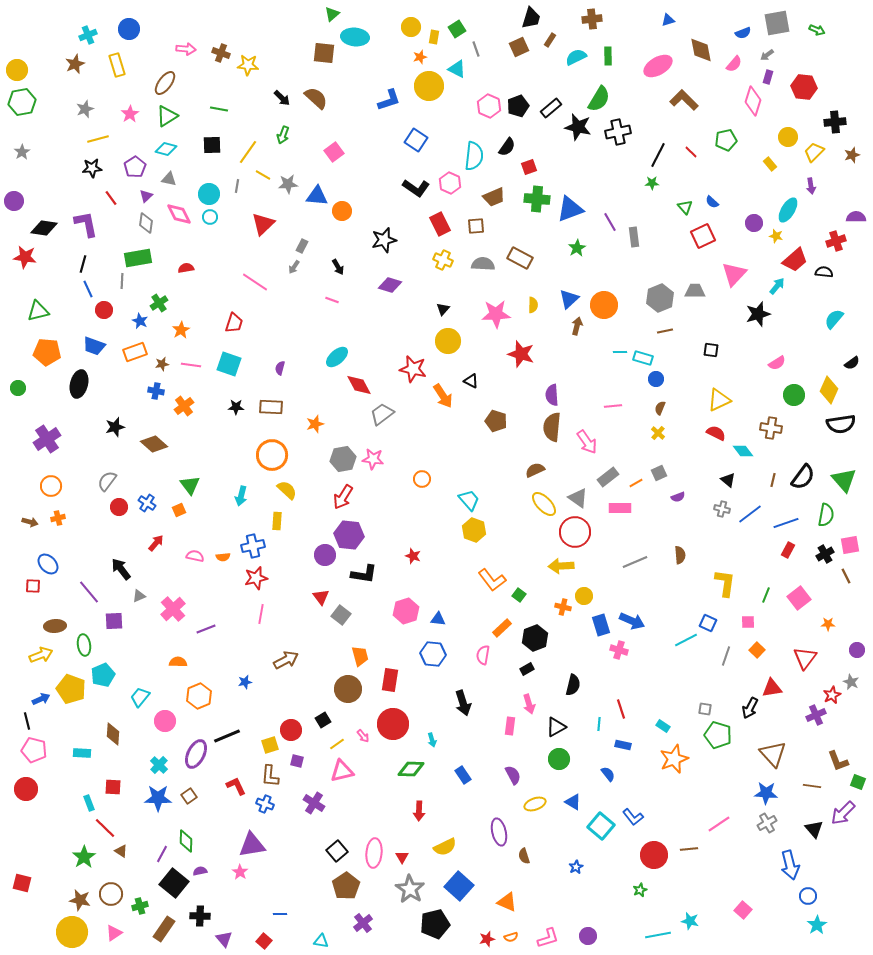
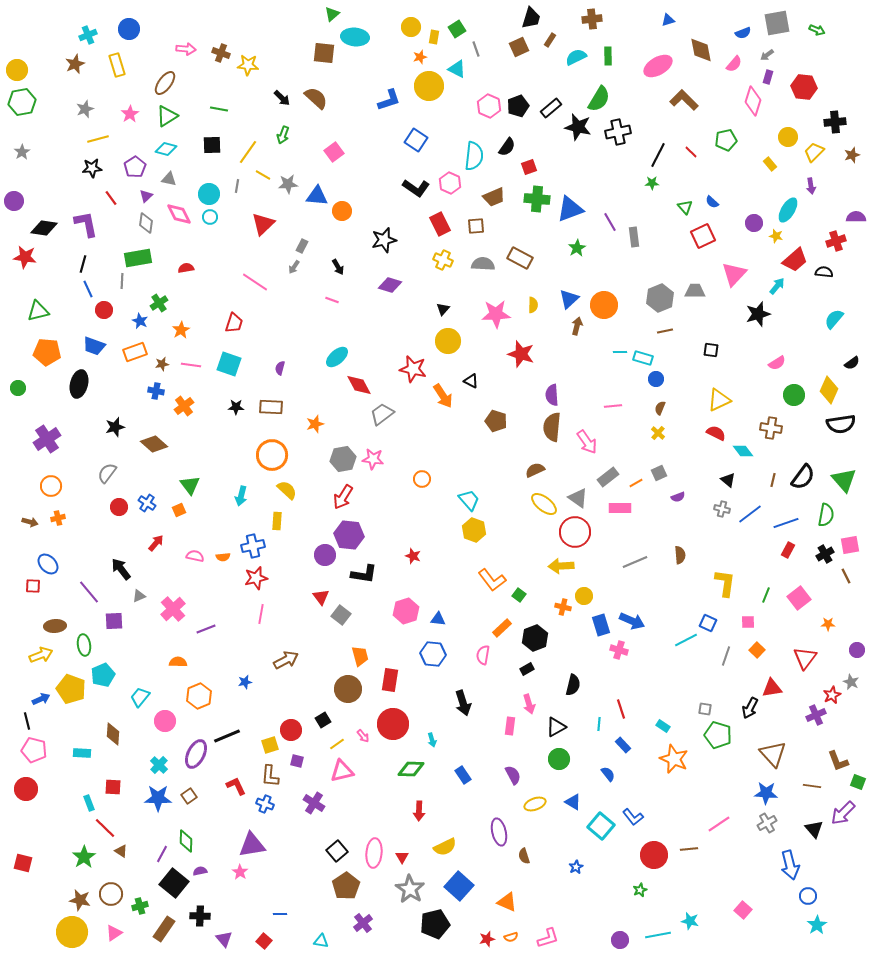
gray semicircle at (107, 481): moved 8 px up
yellow ellipse at (544, 504): rotated 8 degrees counterclockwise
blue rectangle at (623, 745): rotated 35 degrees clockwise
orange star at (674, 759): rotated 28 degrees counterclockwise
red square at (22, 883): moved 1 px right, 20 px up
purple circle at (588, 936): moved 32 px right, 4 px down
